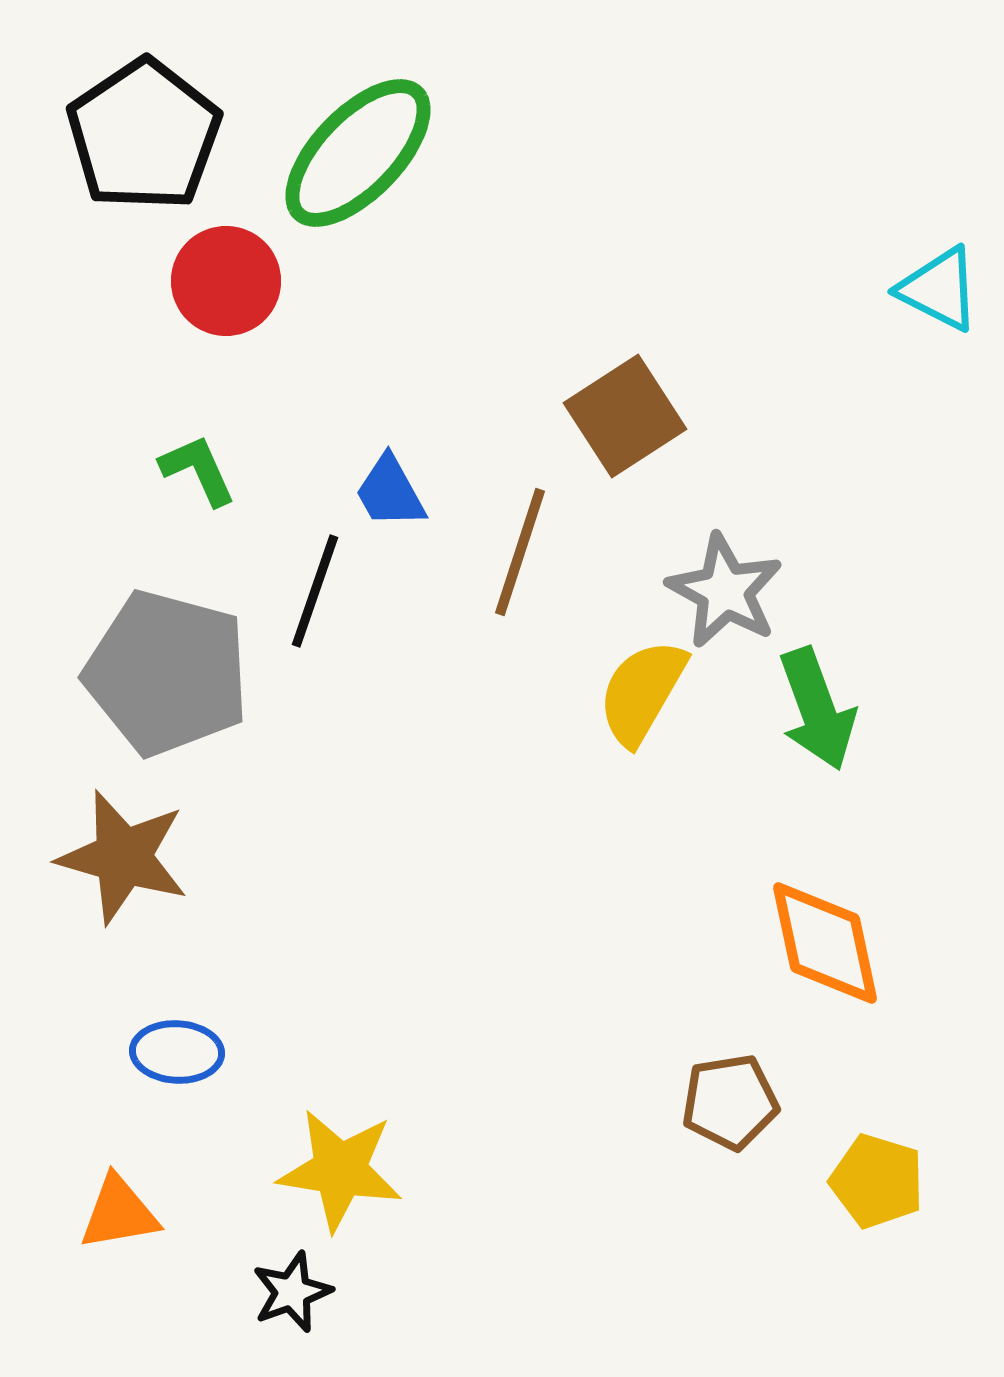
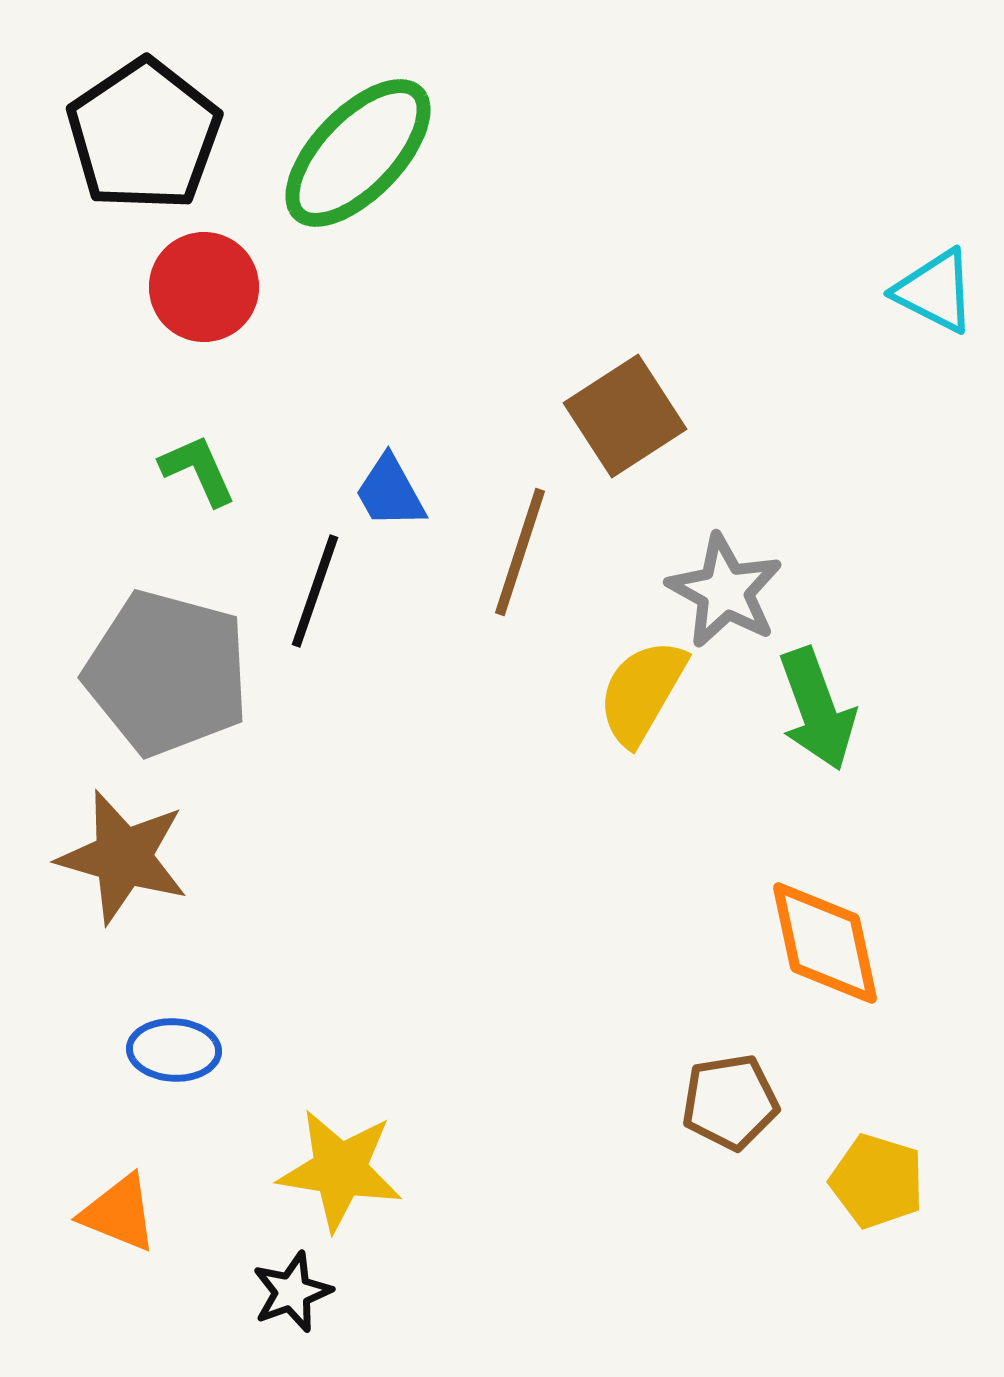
red circle: moved 22 px left, 6 px down
cyan triangle: moved 4 px left, 2 px down
blue ellipse: moved 3 px left, 2 px up
orange triangle: rotated 32 degrees clockwise
